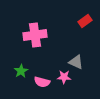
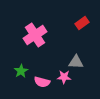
red rectangle: moved 3 px left, 2 px down
pink cross: rotated 25 degrees counterclockwise
gray triangle: rotated 21 degrees counterclockwise
